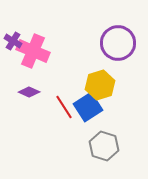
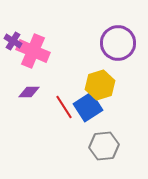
purple diamond: rotated 25 degrees counterclockwise
gray hexagon: rotated 24 degrees counterclockwise
